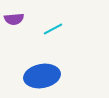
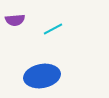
purple semicircle: moved 1 px right, 1 px down
